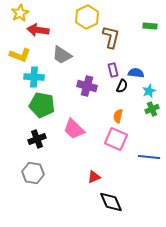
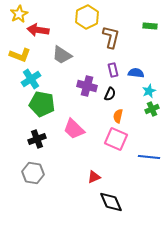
yellow star: moved 1 px left, 1 px down
cyan cross: moved 3 px left, 2 px down; rotated 36 degrees counterclockwise
black semicircle: moved 12 px left, 8 px down
green pentagon: moved 1 px up
